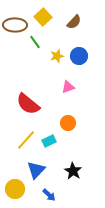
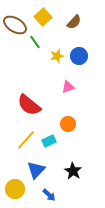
brown ellipse: rotated 30 degrees clockwise
red semicircle: moved 1 px right, 1 px down
orange circle: moved 1 px down
